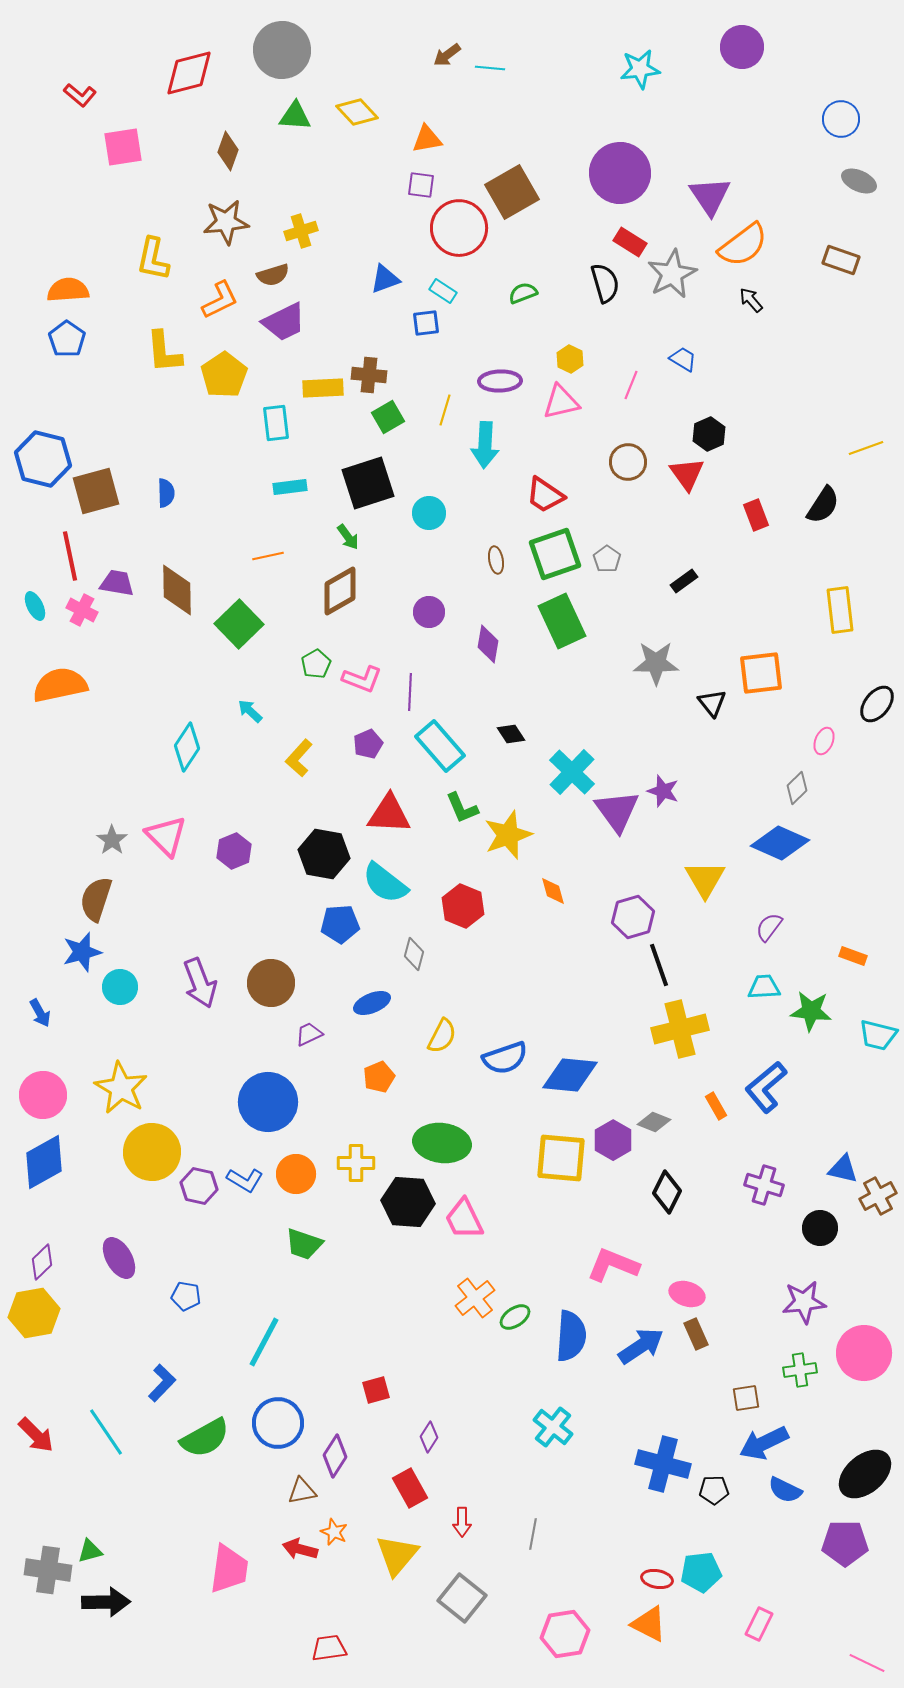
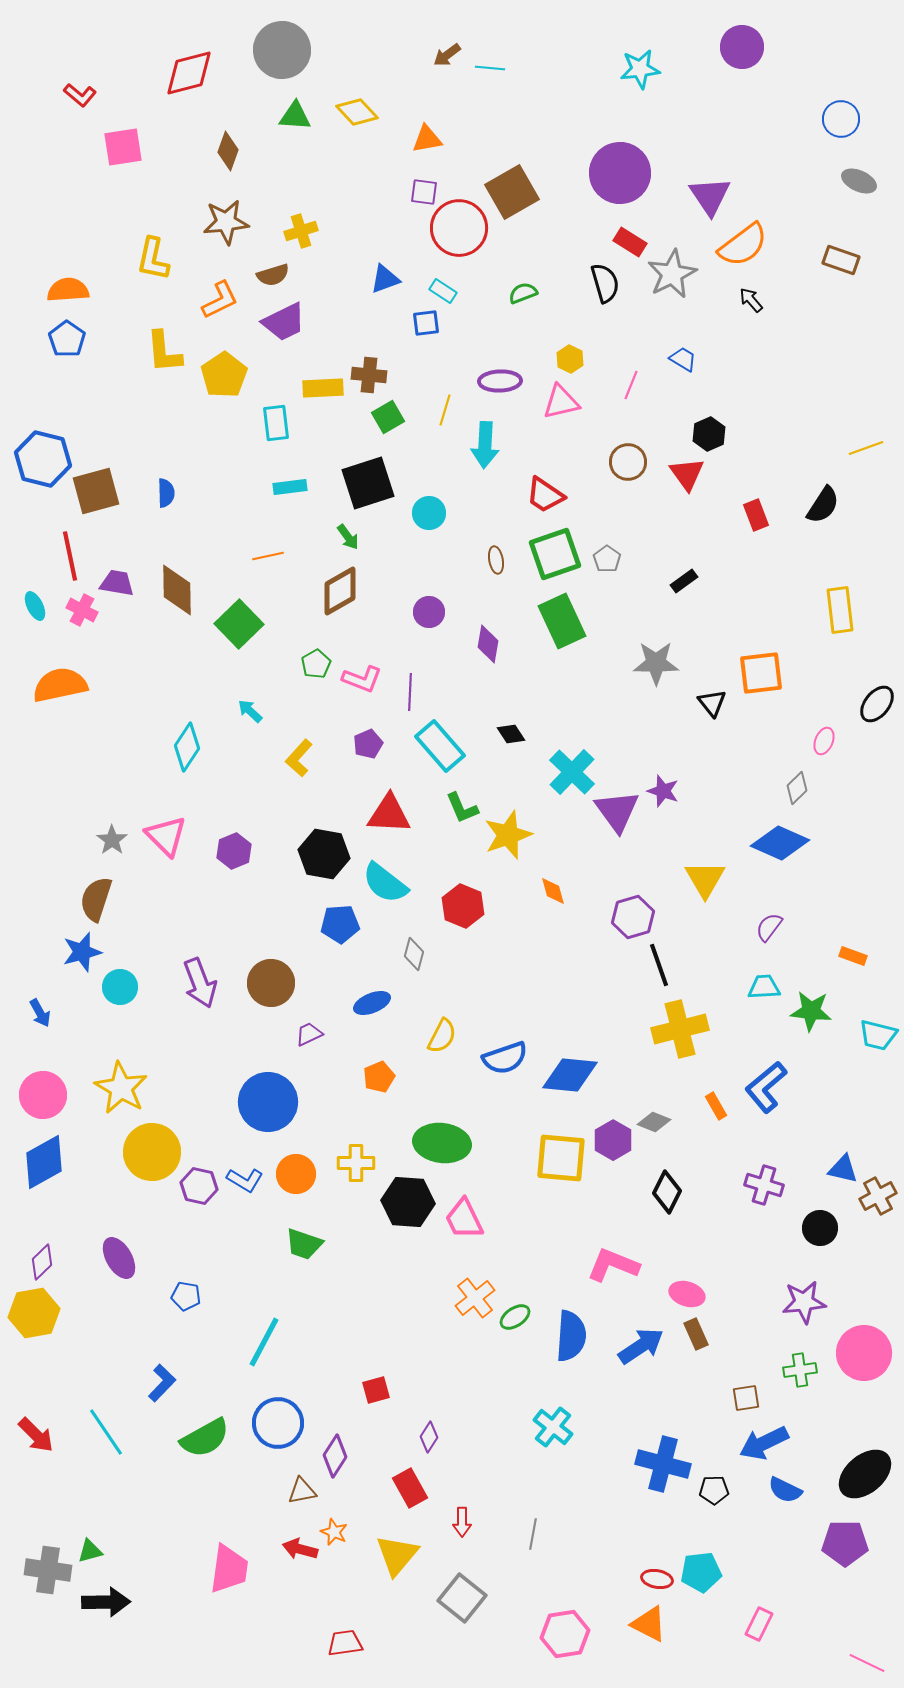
purple square at (421, 185): moved 3 px right, 7 px down
red trapezoid at (329, 1648): moved 16 px right, 5 px up
